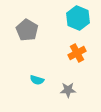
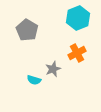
cyan hexagon: rotated 15 degrees clockwise
cyan semicircle: moved 3 px left
gray star: moved 15 px left, 21 px up; rotated 21 degrees counterclockwise
